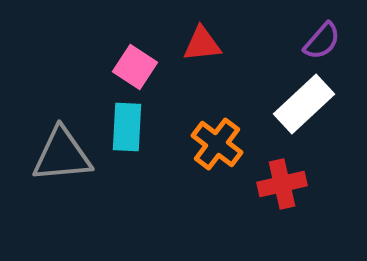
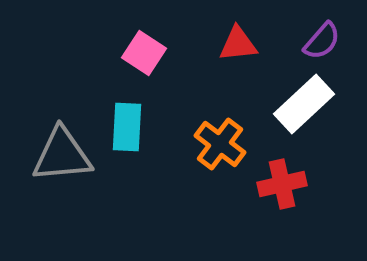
red triangle: moved 36 px right
pink square: moved 9 px right, 14 px up
orange cross: moved 3 px right
